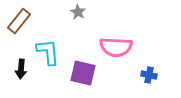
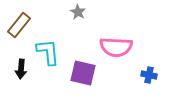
brown rectangle: moved 4 px down
